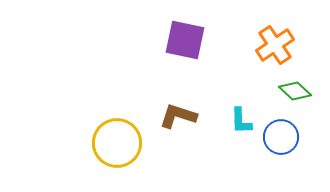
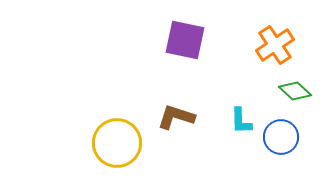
brown L-shape: moved 2 px left, 1 px down
